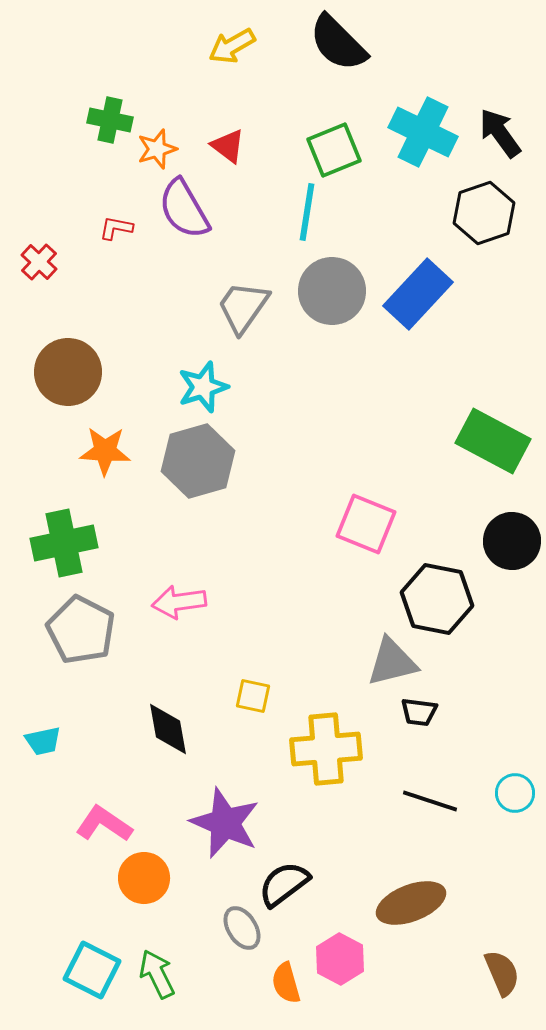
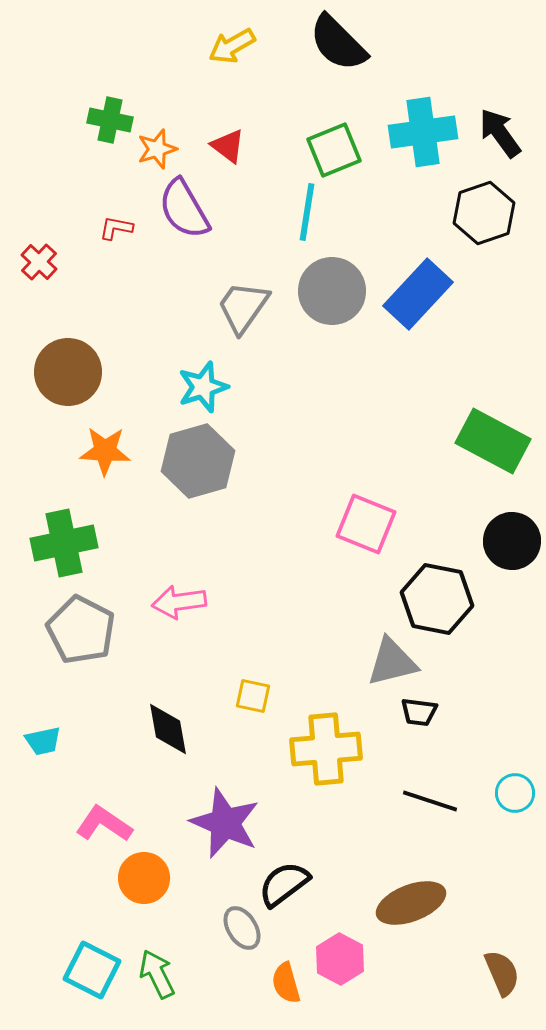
cyan cross at (423, 132): rotated 34 degrees counterclockwise
